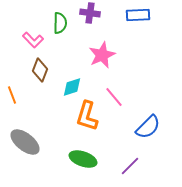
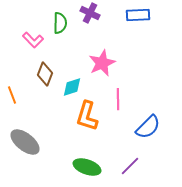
purple cross: rotated 18 degrees clockwise
pink star: moved 8 px down
brown diamond: moved 5 px right, 4 px down
pink line: moved 4 px right, 2 px down; rotated 40 degrees clockwise
green ellipse: moved 4 px right, 8 px down
